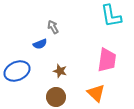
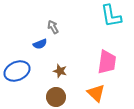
pink trapezoid: moved 2 px down
